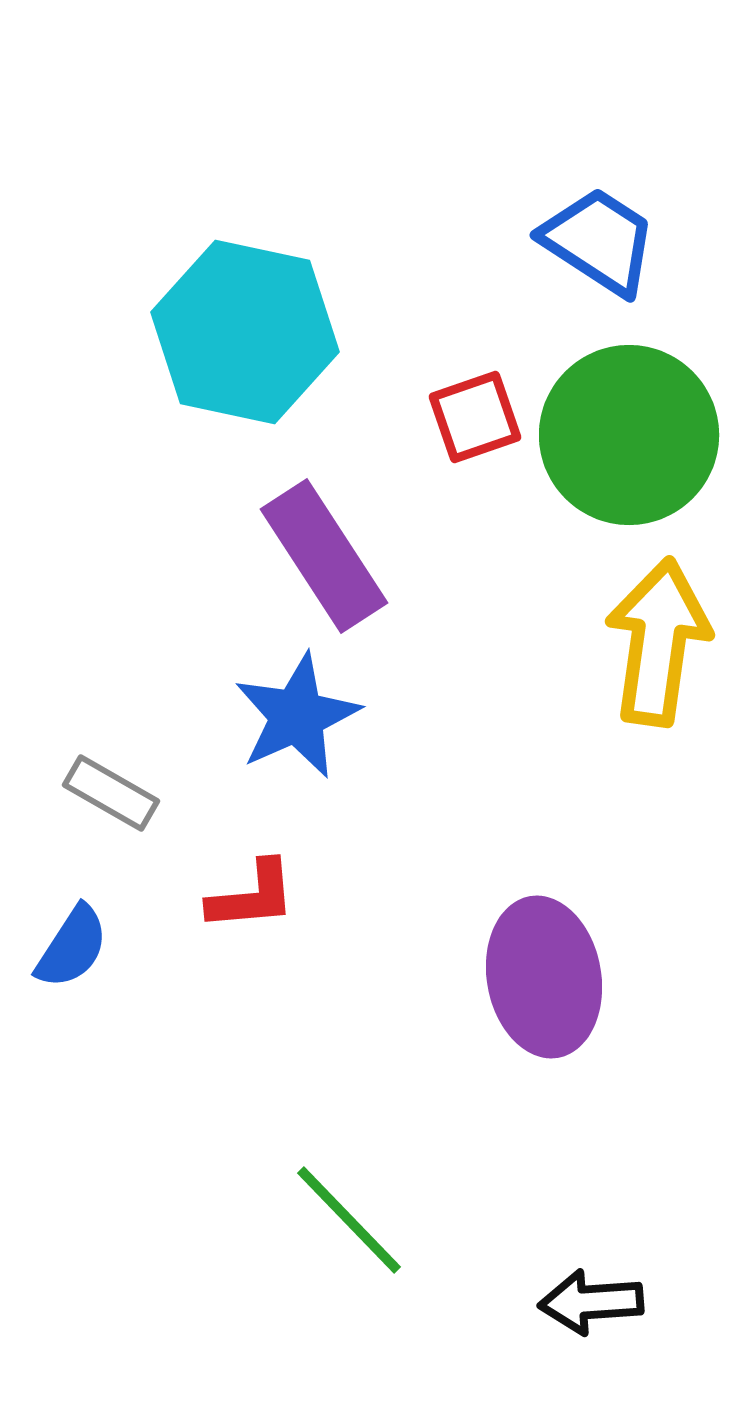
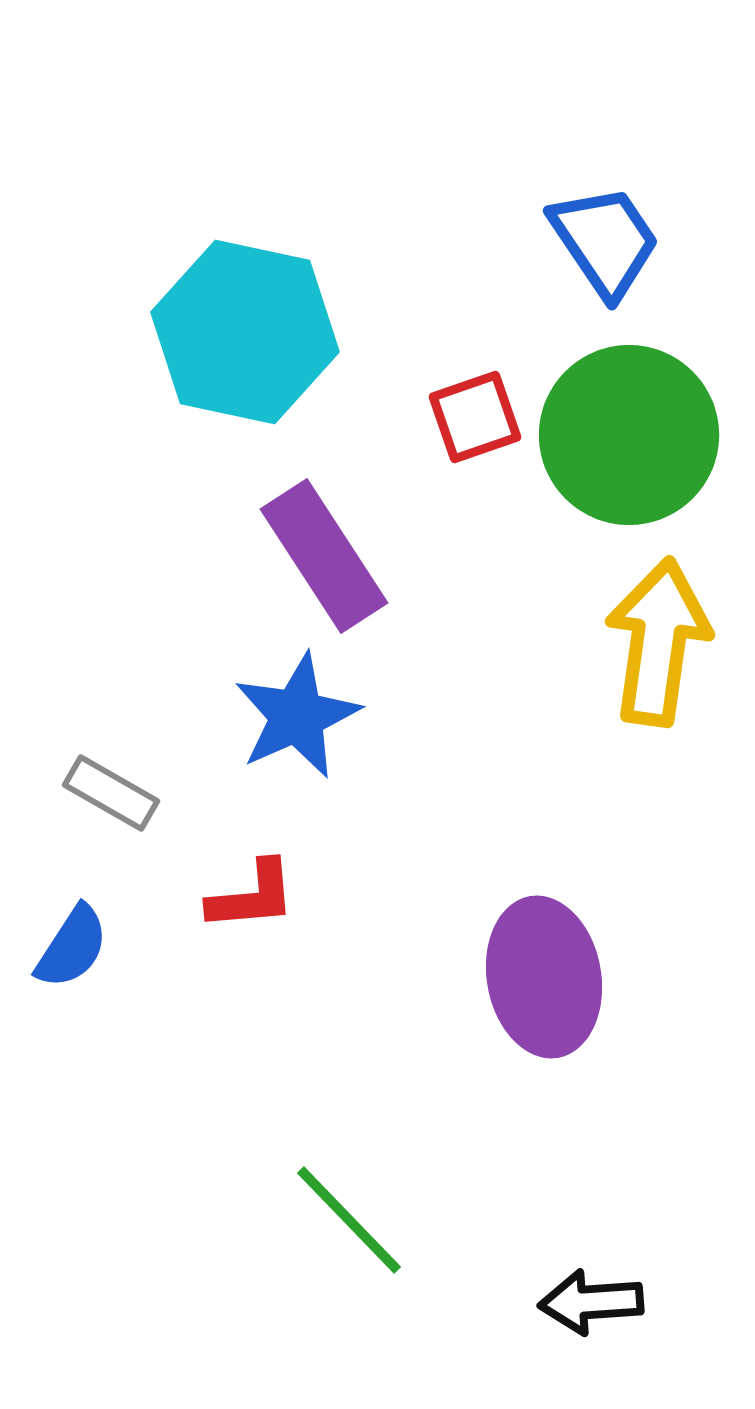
blue trapezoid: moved 6 px right; rotated 23 degrees clockwise
